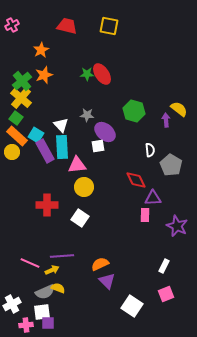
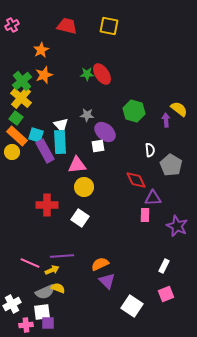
cyan square at (36, 135): rotated 14 degrees counterclockwise
cyan rectangle at (62, 147): moved 2 px left, 5 px up
